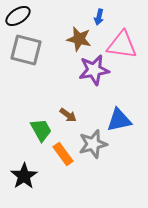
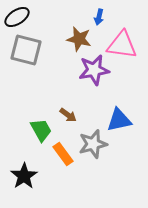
black ellipse: moved 1 px left, 1 px down
